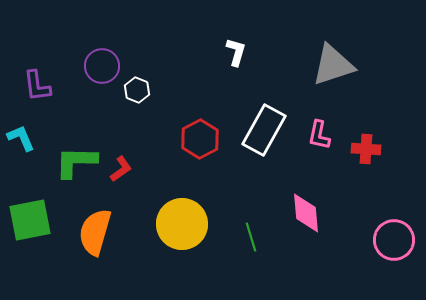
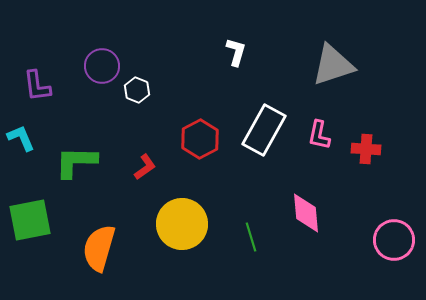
red L-shape: moved 24 px right, 2 px up
orange semicircle: moved 4 px right, 16 px down
